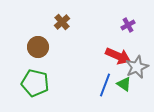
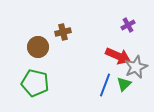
brown cross: moved 1 px right, 10 px down; rotated 28 degrees clockwise
gray star: moved 1 px left
green triangle: rotated 42 degrees clockwise
